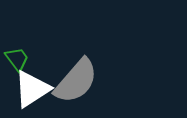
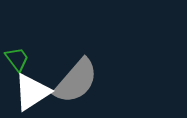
white triangle: moved 3 px down
